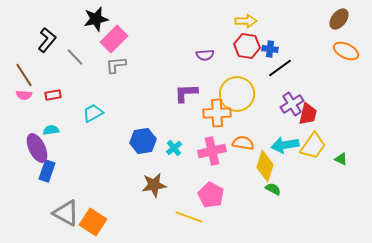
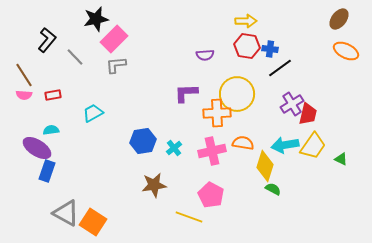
purple ellipse: rotated 32 degrees counterclockwise
